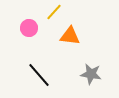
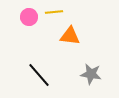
yellow line: rotated 42 degrees clockwise
pink circle: moved 11 px up
